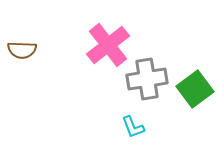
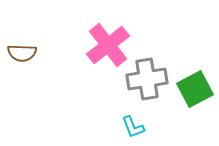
brown semicircle: moved 3 px down
green square: rotated 9 degrees clockwise
